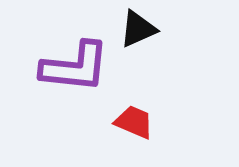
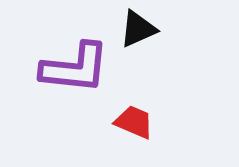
purple L-shape: moved 1 px down
